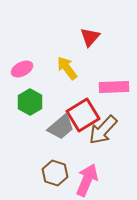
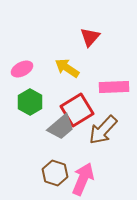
yellow arrow: rotated 20 degrees counterclockwise
red square: moved 6 px left, 5 px up
pink arrow: moved 4 px left, 1 px up
